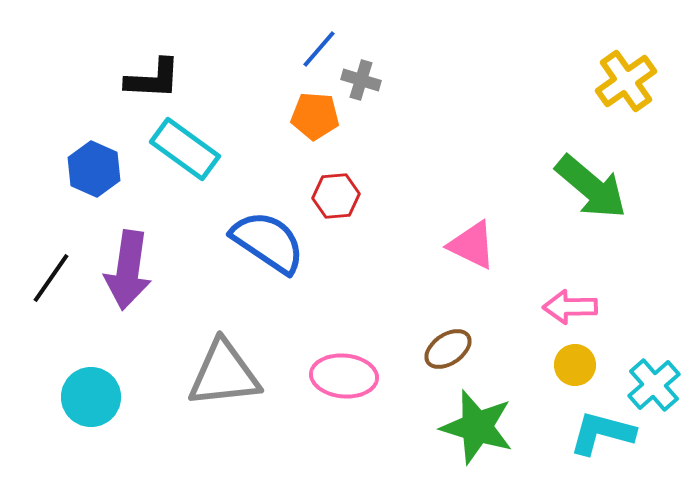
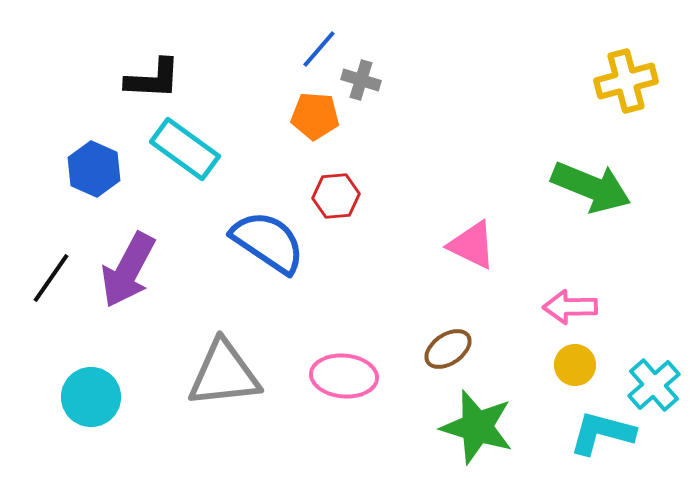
yellow cross: rotated 20 degrees clockwise
green arrow: rotated 18 degrees counterclockwise
purple arrow: rotated 20 degrees clockwise
